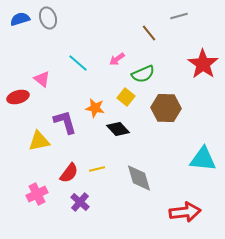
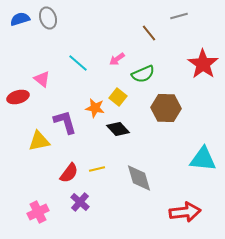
yellow square: moved 8 px left
pink cross: moved 1 px right, 18 px down
